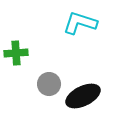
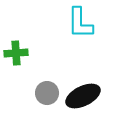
cyan L-shape: rotated 108 degrees counterclockwise
gray circle: moved 2 px left, 9 px down
